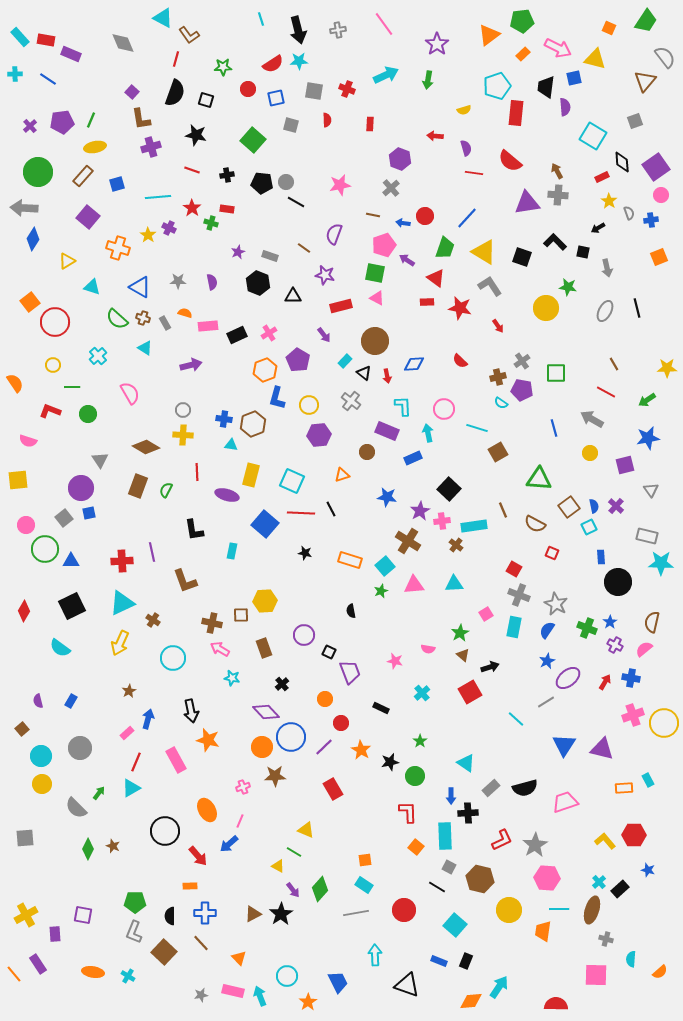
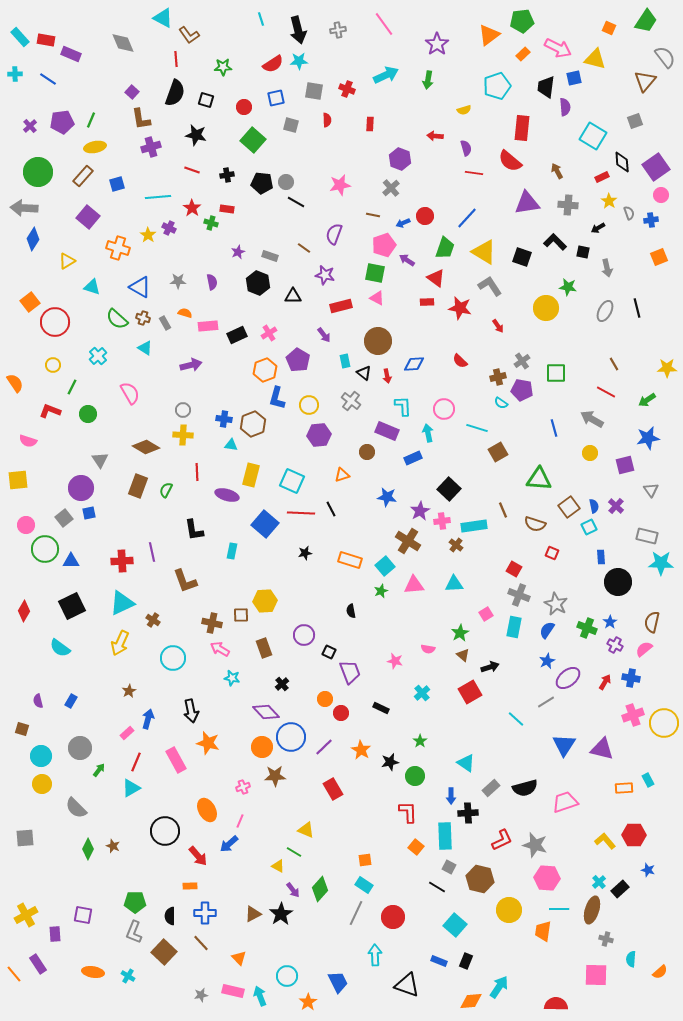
red line at (176, 59): rotated 21 degrees counterclockwise
red circle at (248, 89): moved 4 px left, 18 px down
red rectangle at (516, 113): moved 6 px right, 15 px down
gray cross at (558, 195): moved 10 px right, 10 px down
blue arrow at (403, 223): rotated 32 degrees counterclockwise
brown circle at (375, 341): moved 3 px right
cyan rectangle at (345, 361): rotated 56 degrees counterclockwise
green line at (72, 387): rotated 63 degrees counterclockwise
brown semicircle at (535, 524): rotated 10 degrees counterclockwise
black star at (305, 553): rotated 24 degrees counterclockwise
red circle at (341, 723): moved 10 px up
brown square at (22, 729): rotated 32 degrees counterclockwise
orange star at (208, 740): moved 3 px down
green arrow at (99, 793): moved 23 px up
gray star at (535, 845): rotated 25 degrees counterclockwise
red circle at (404, 910): moved 11 px left, 7 px down
gray line at (356, 913): rotated 55 degrees counterclockwise
